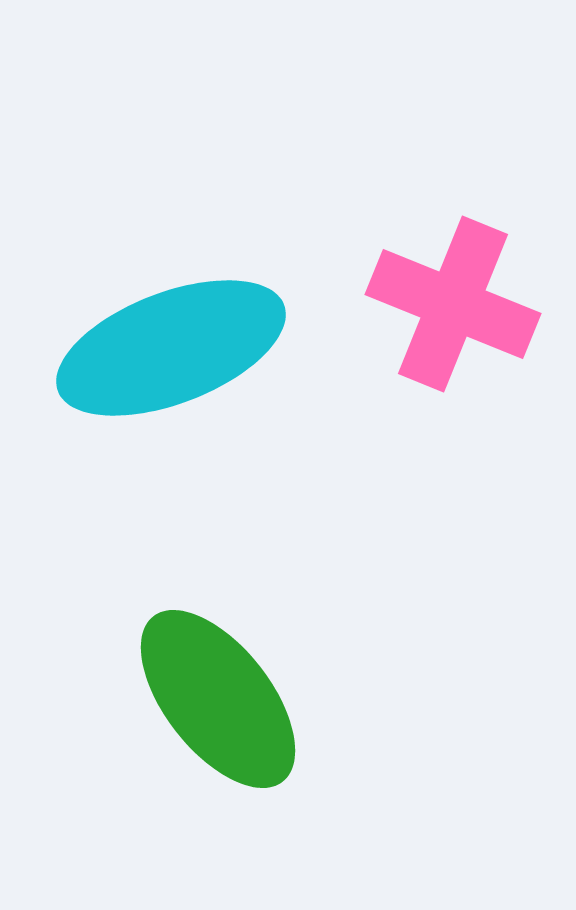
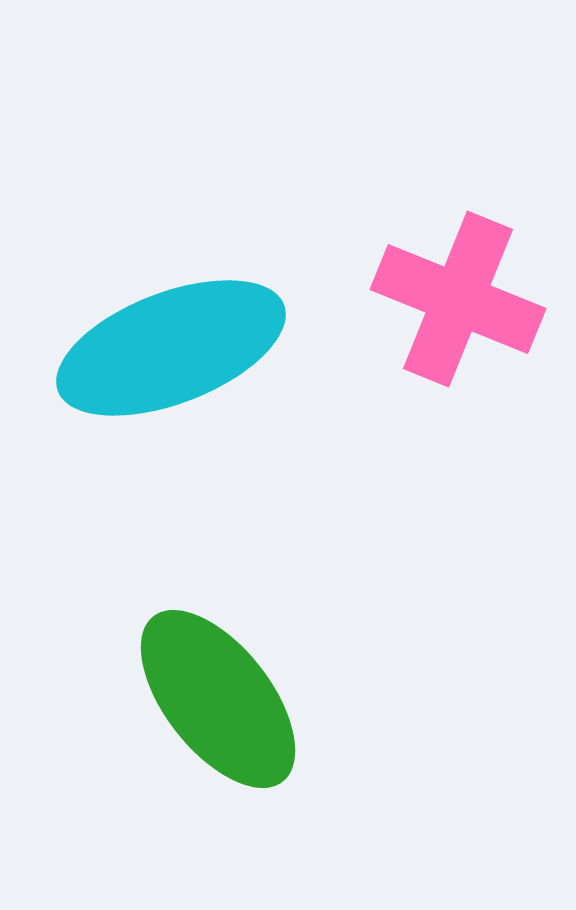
pink cross: moved 5 px right, 5 px up
